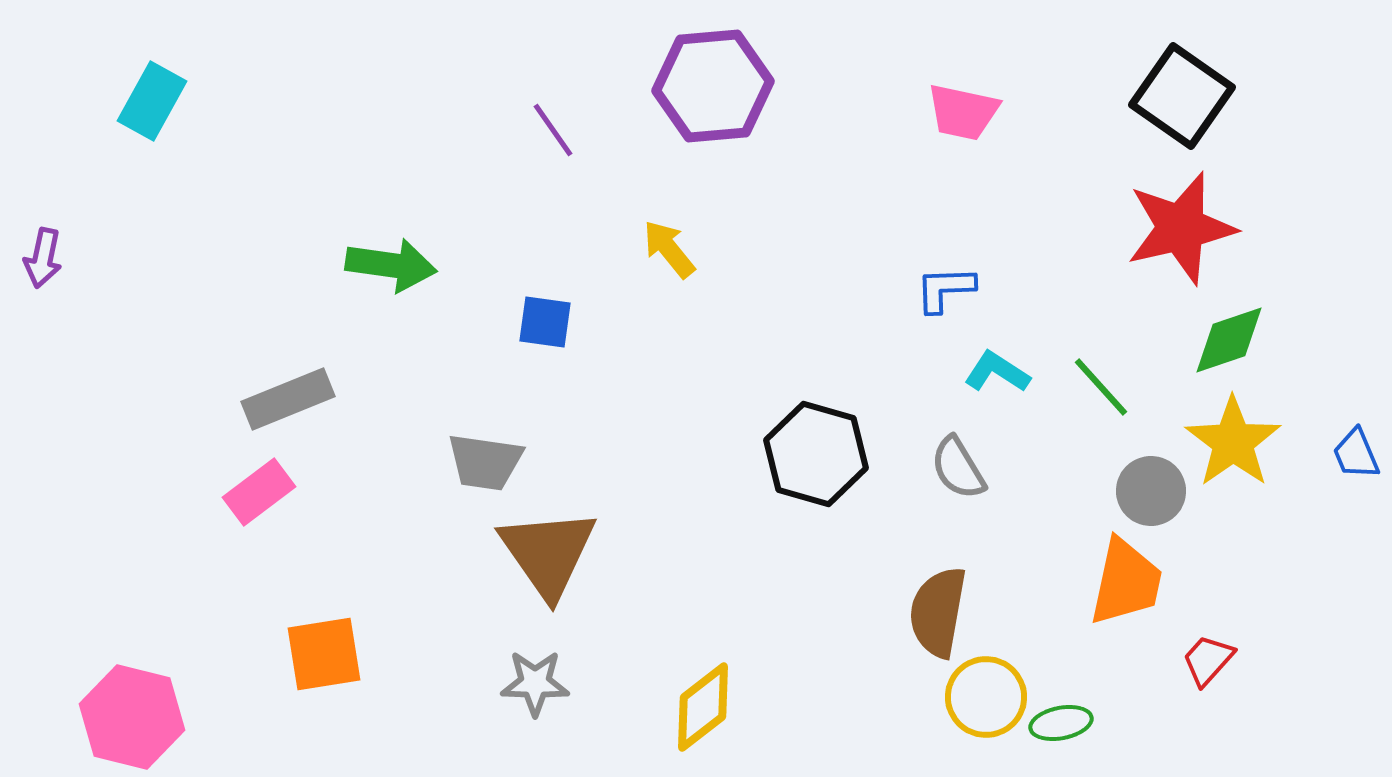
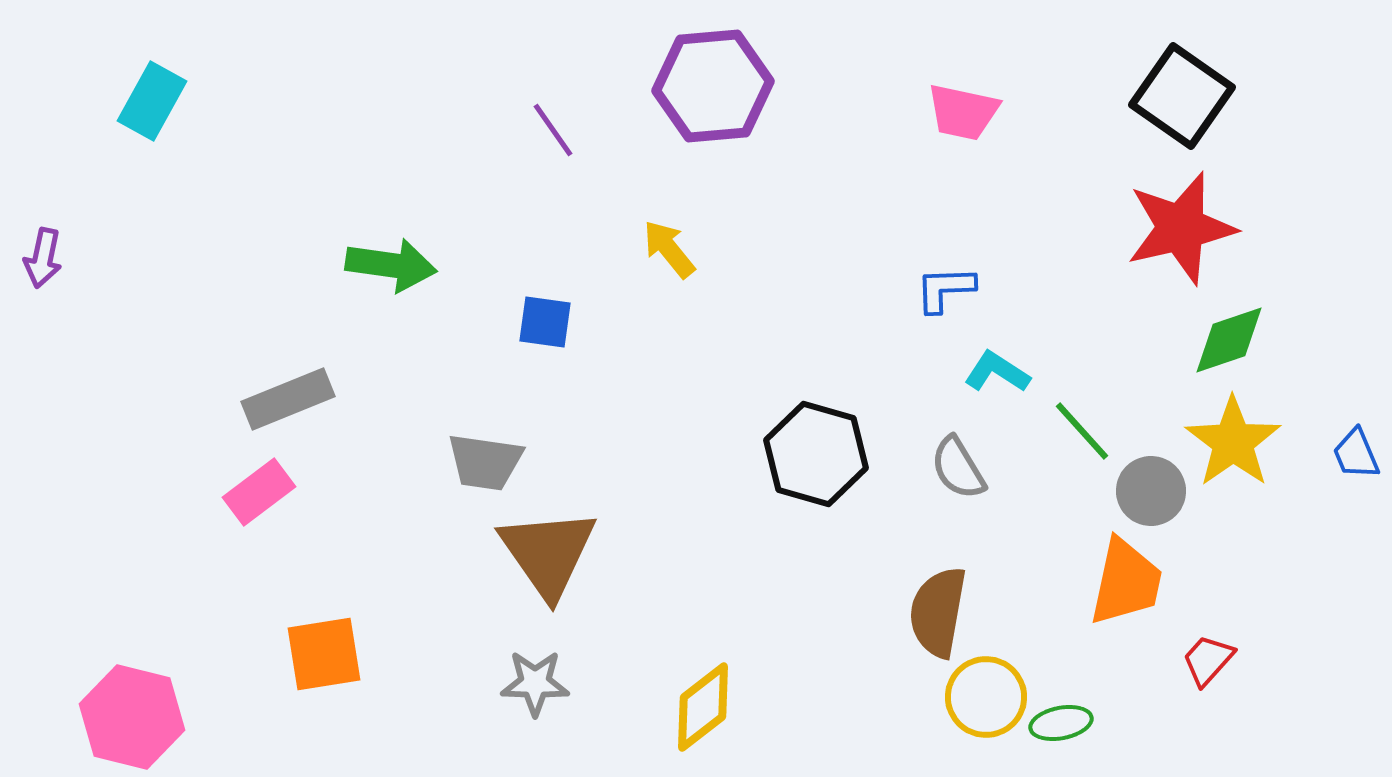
green line: moved 19 px left, 44 px down
